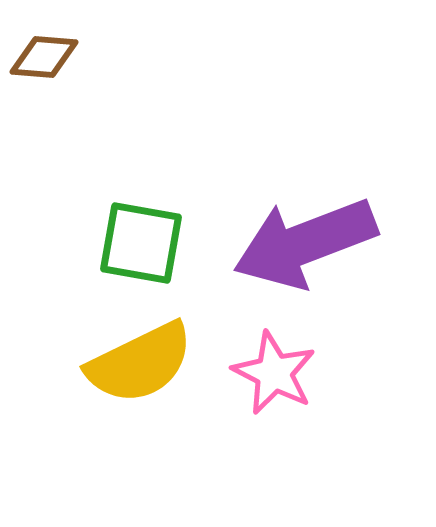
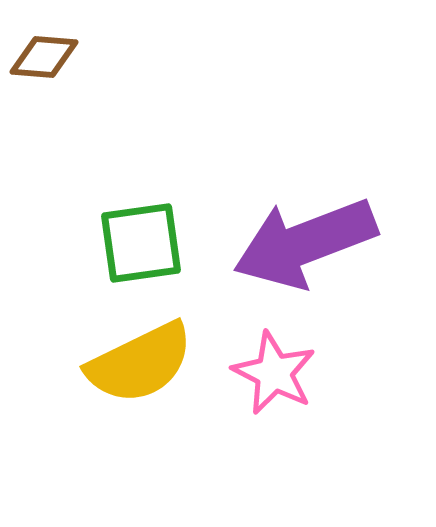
green square: rotated 18 degrees counterclockwise
